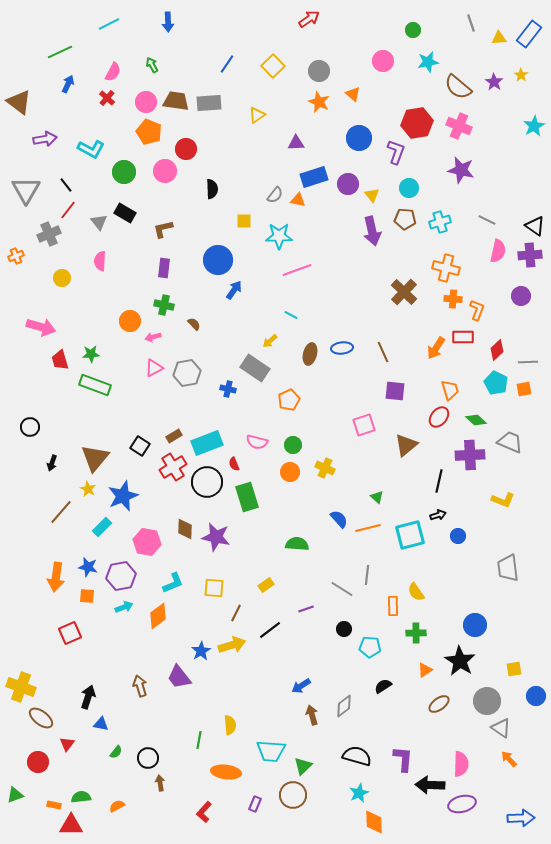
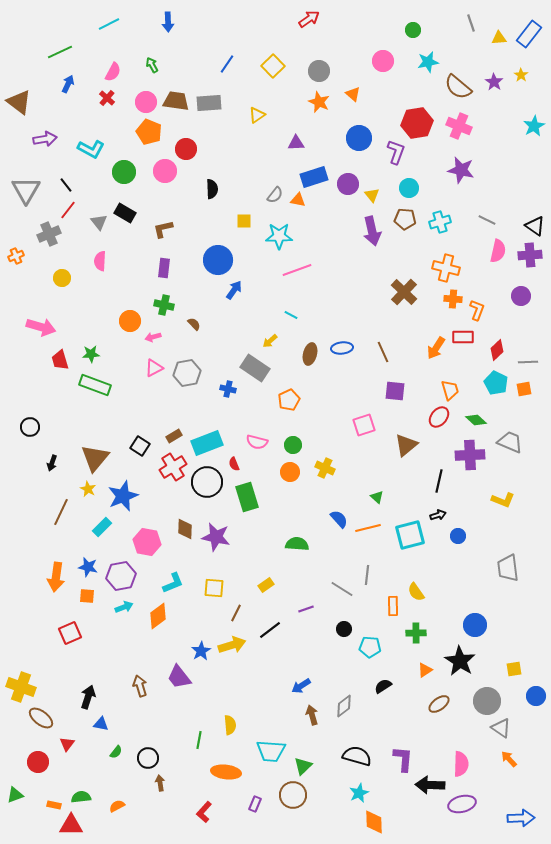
brown line at (61, 512): rotated 16 degrees counterclockwise
